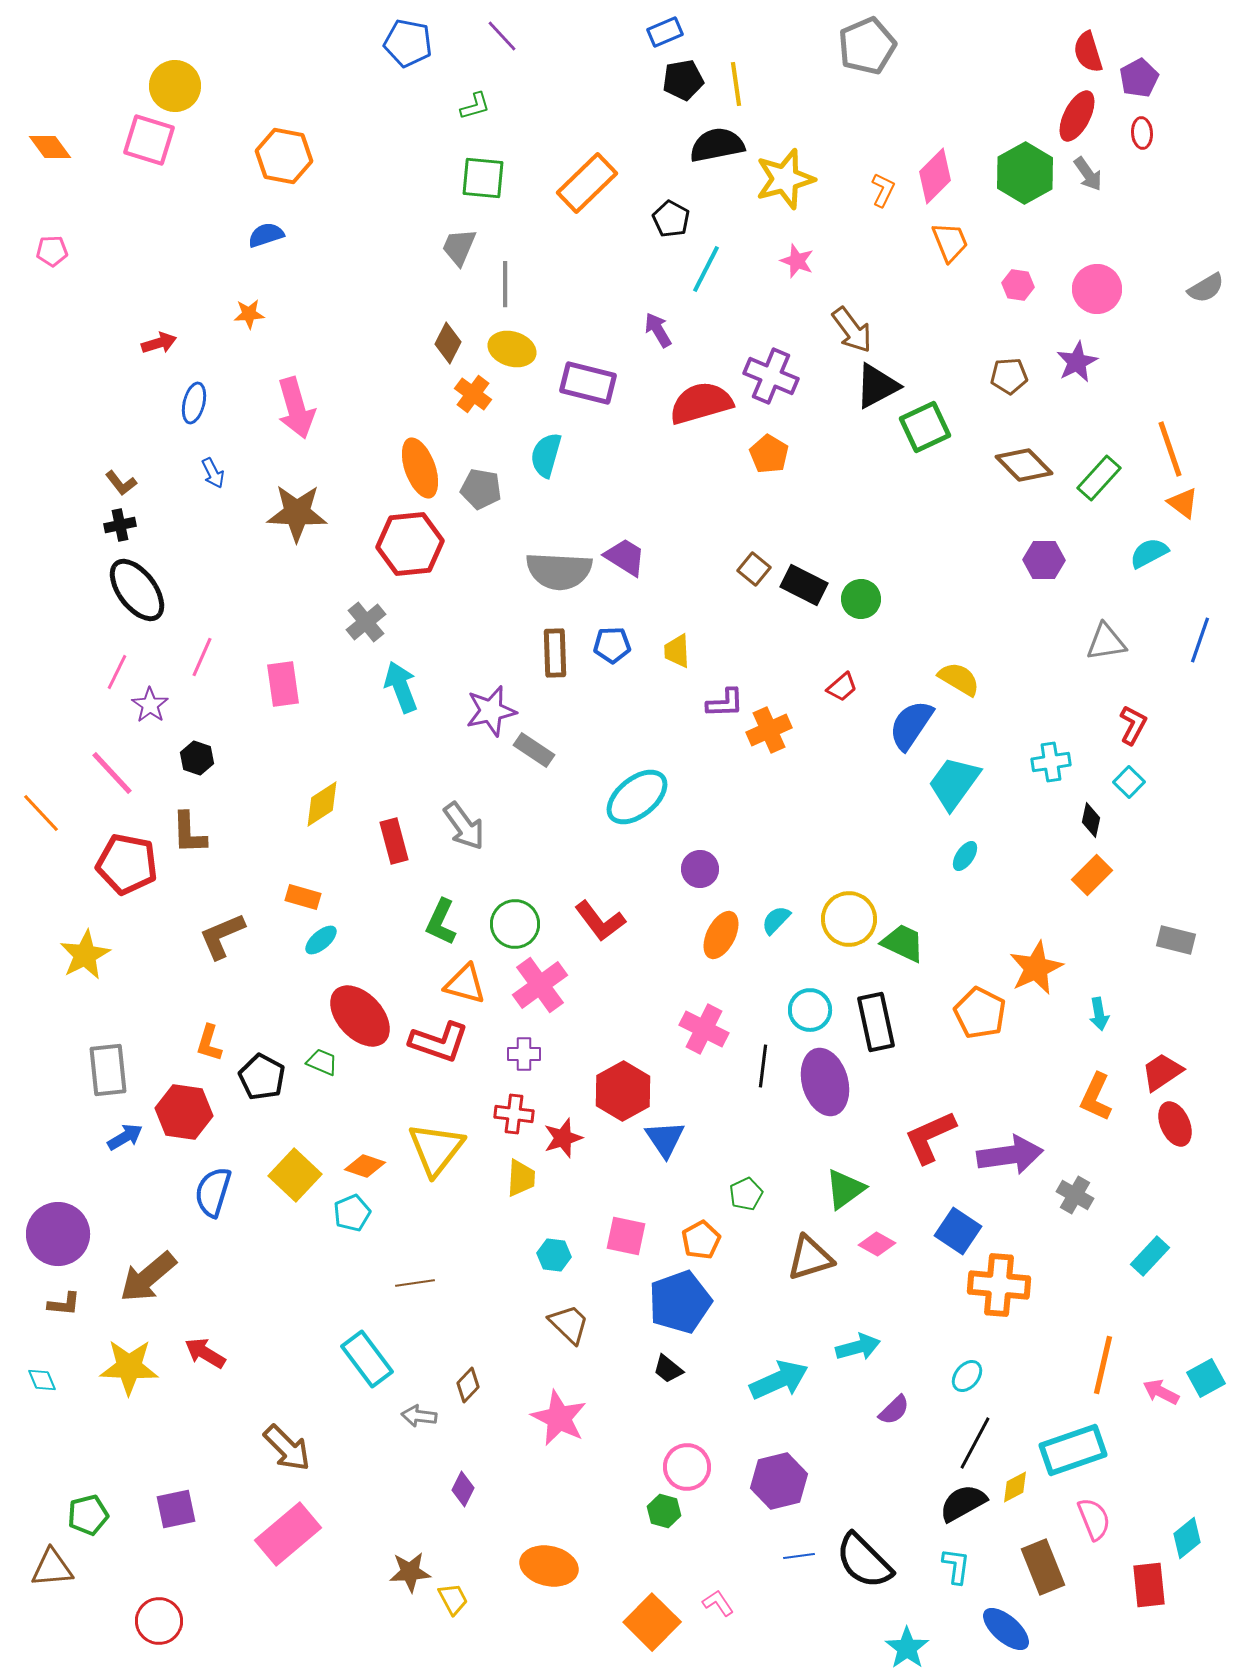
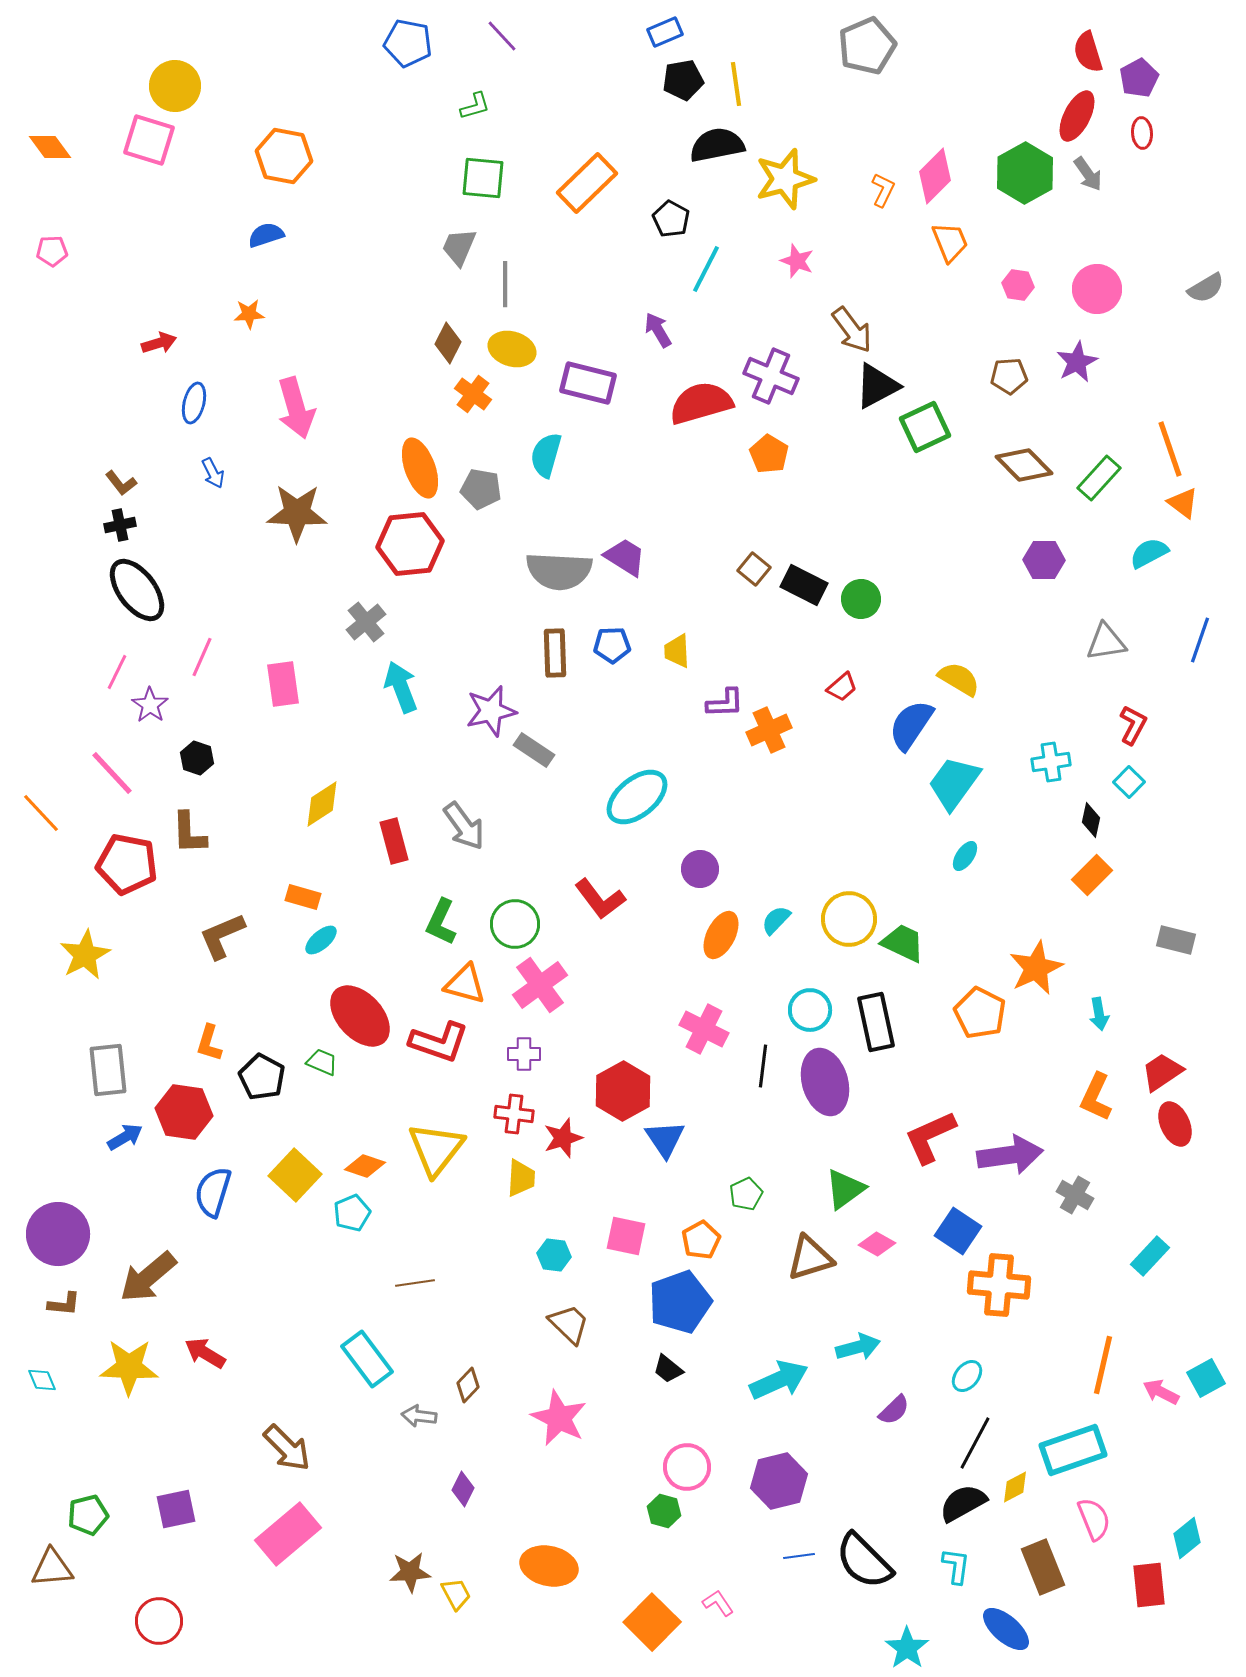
red L-shape at (600, 921): moved 22 px up
yellow trapezoid at (453, 1599): moved 3 px right, 5 px up
